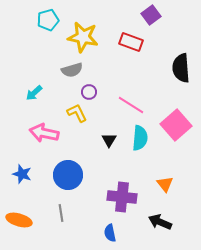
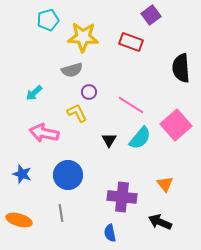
yellow star: rotated 8 degrees counterclockwise
cyan semicircle: rotated 35 degrees clockwise
